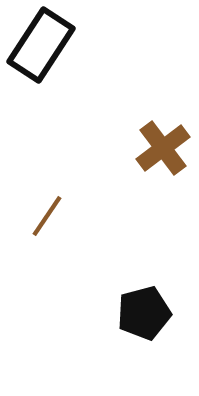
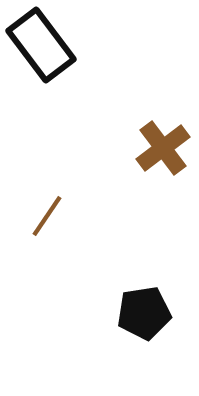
black rectangle: rotated 70 degrees counterclockwise
black pentagon: rotated 6 degrees clockwise
